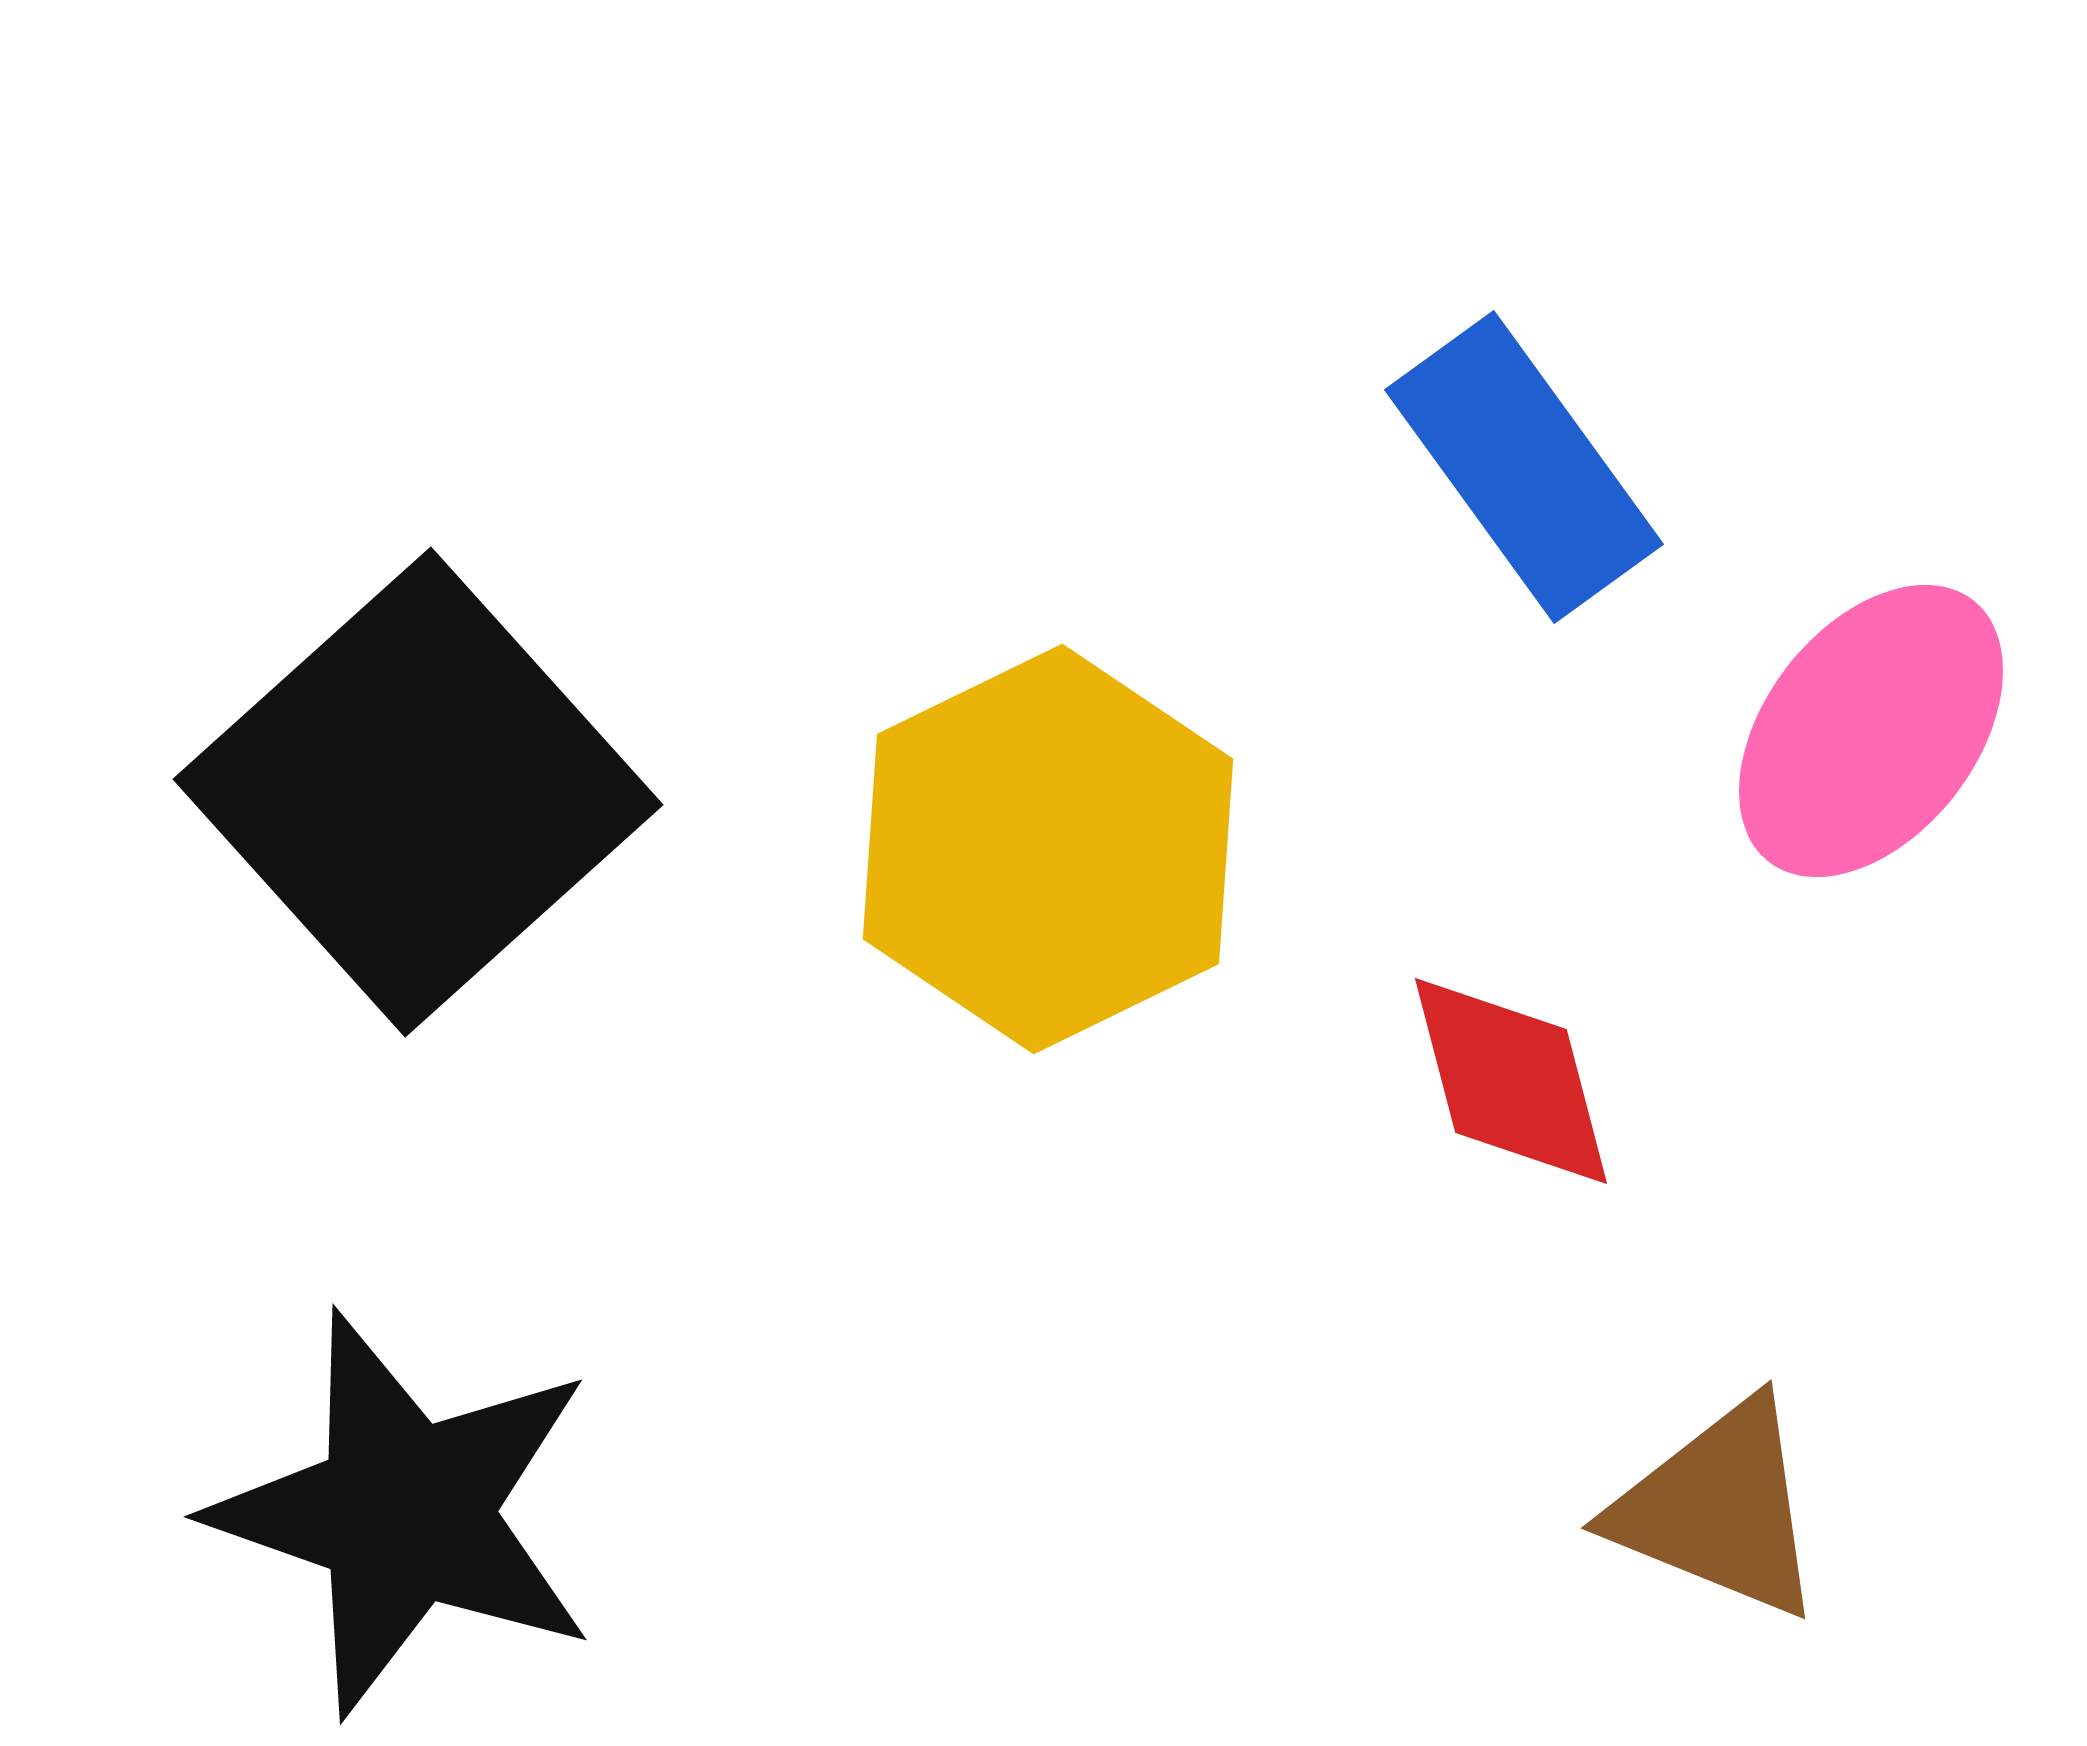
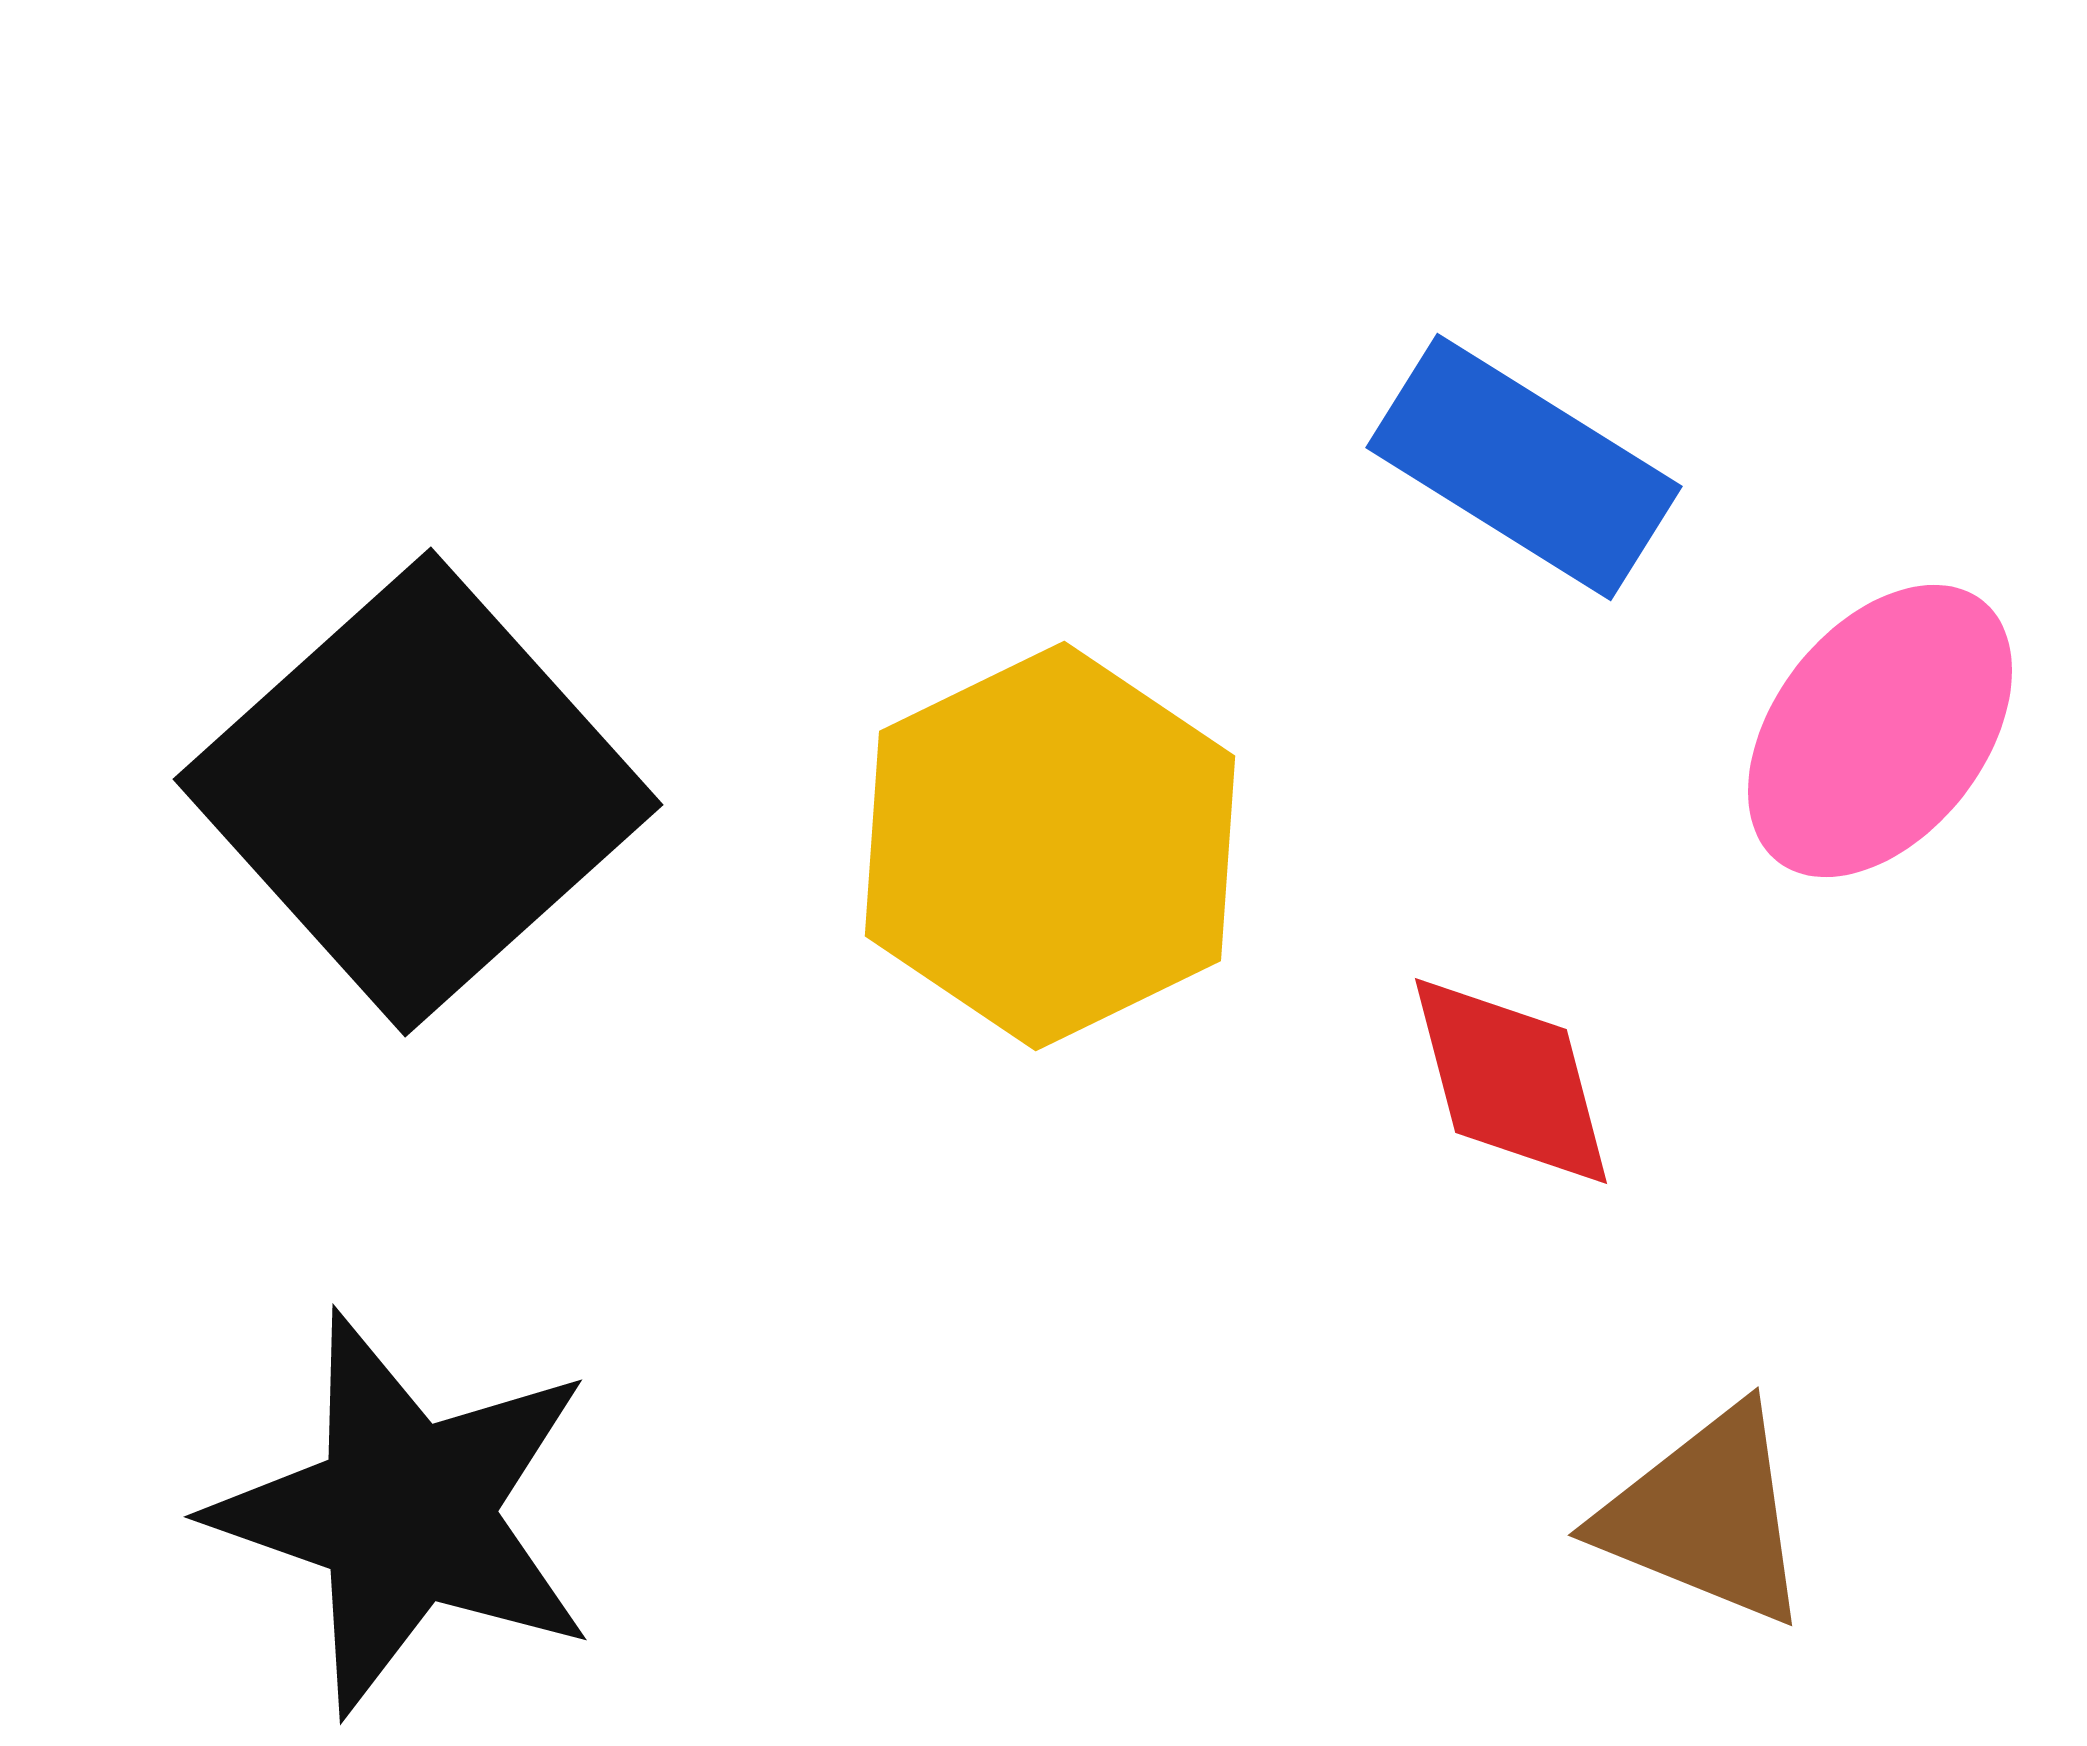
blue rectangle: rotated 22 degrees counterclockwise
pink ellipse: moved 9 px right
yellow hexagon: moved 2 px right, 3 px up
brown triangle: moved 13 px left, 7 px down
